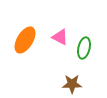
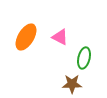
orange ellipse: moved 1 px right, 3 px up
green ellipse: moved 10 px down
